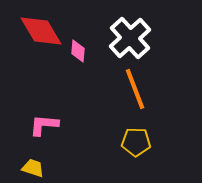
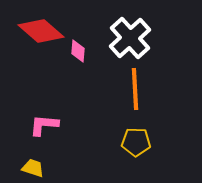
red diamond: rotated 18 degrees counterclockwise
orange line: rotated 18 degrees clockwise
